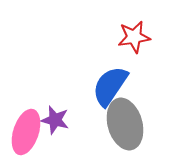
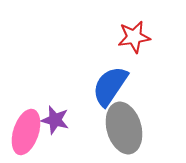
gray ellipse: moved 1 px left, 4 px down
